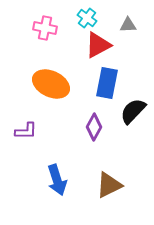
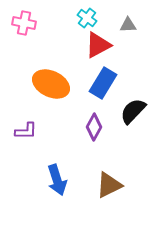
pink cross: moved 21 px left, 5 px up
blue rectangle: moved 4 px left; rotated 20 degrees clockwise
